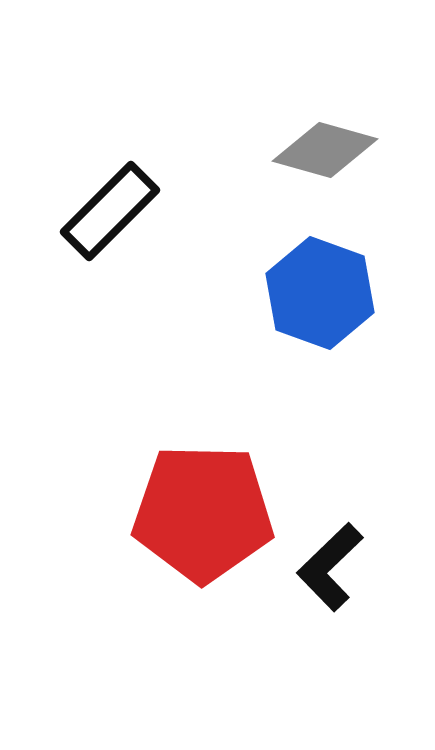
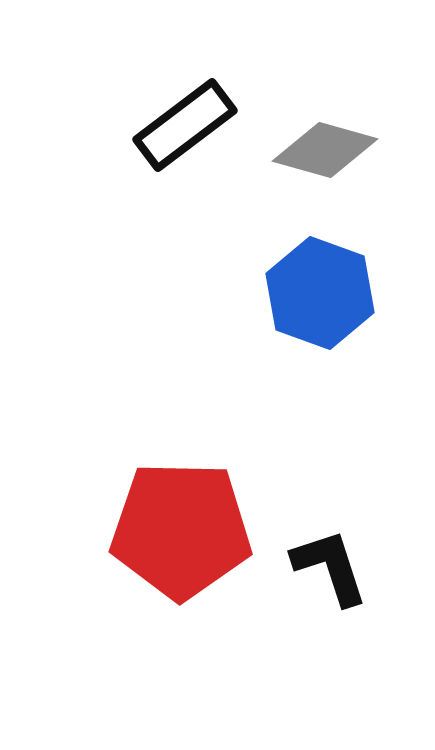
black rectangle: moved 75 px right, 86 px up; rotated 8 degrees clockwise
red pentagon: moved 22 px left, 17 px down
black L-shape: rotated 116 degrees clockwise
